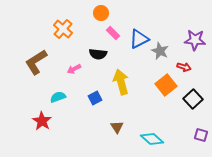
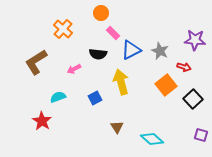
blue triangle: moved 8 px left, 11 px down
